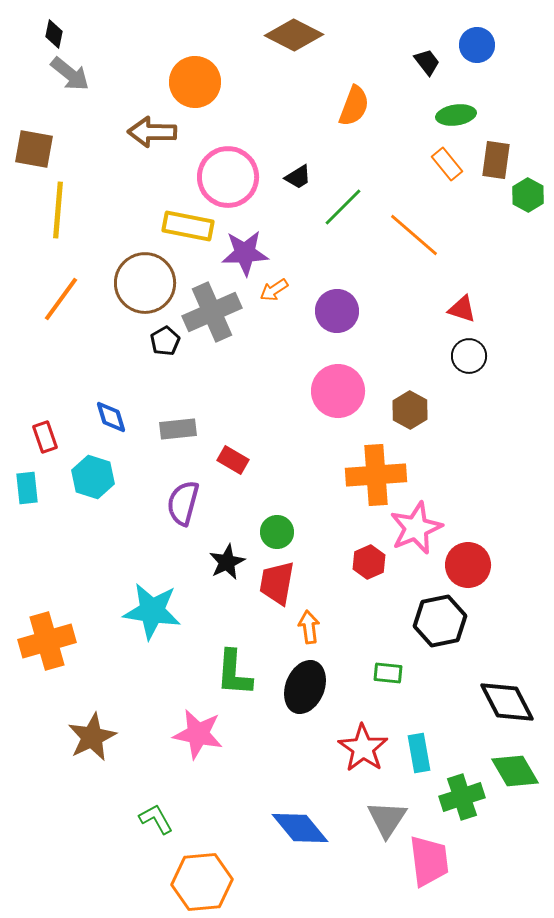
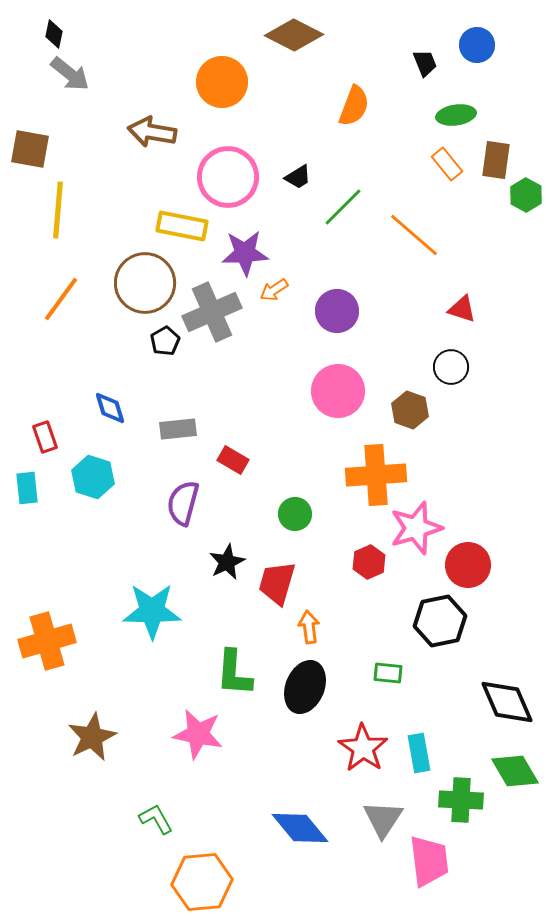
black trapezoid at (427, 62): moved 2 px left, 1 px down; rotated 16 degrees clockwise
orange circle at (195, 82): moved 27 px right
brown arrow at (152, 132): rotated 9 degrees clockwise
brown square at (34, 149): moved 4 px left
green hexagon at (528, 195): moved 2 px left
yellow rectangle at (188, 226): moved 6 px left
black circle at (469, 356): moved 18 px left, 11 px down
brown hexagon at (410, 410): rotated 9 degrees counterclockwise
blue diamond at (111, 417): moved 1 px left, 9 px up
pink star at (416, 528): rotated 6 degrees clockwise
green circle at (277, 532): moved 18 px right, 18 px up
red trapezoid at (277, 583): rotated 6 degrees clockwise
cyan star at (152, 611): rotated 8 degrees counterclockwise
black diamond at (507, 702): rotated 4 degrees clockwise
green cross at (462, 797): moved 1 px left, 3 px down; rotated 21 degrees clockwise
gray triangle at (387, 819): moved 4 px left
